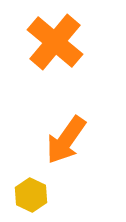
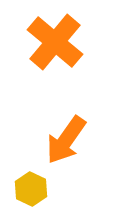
yellow hexagon: moved 6 px up
